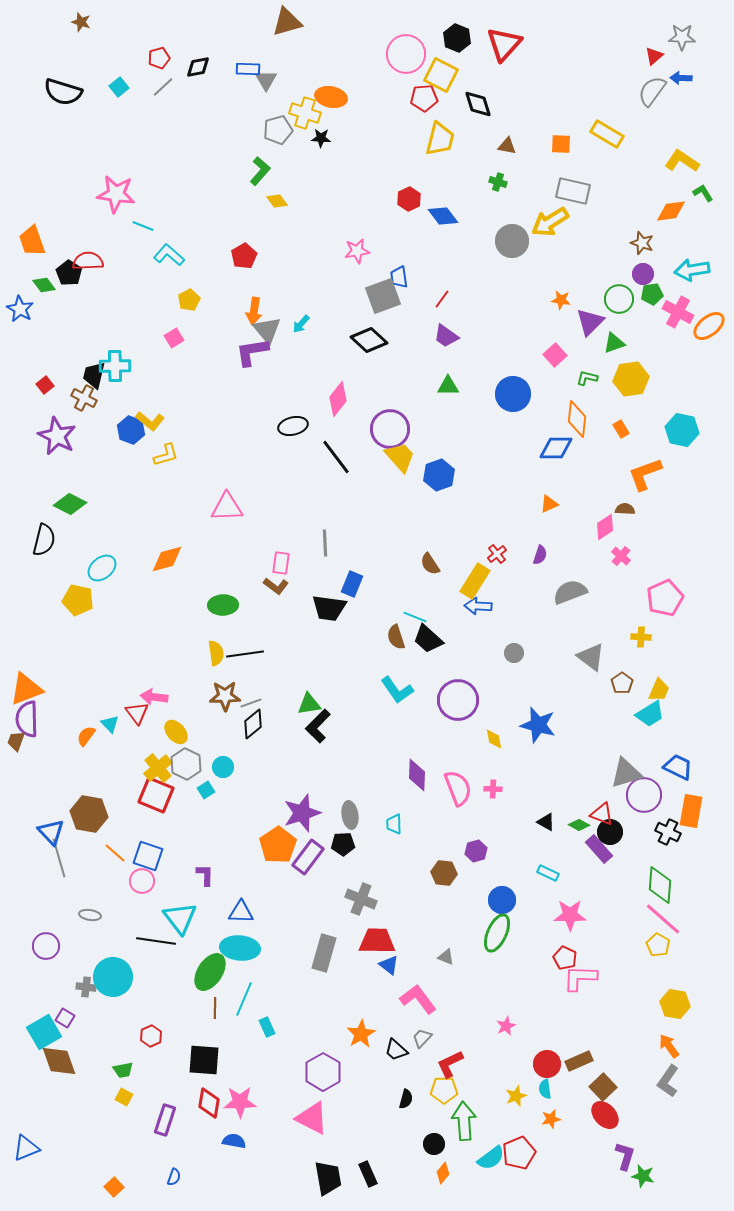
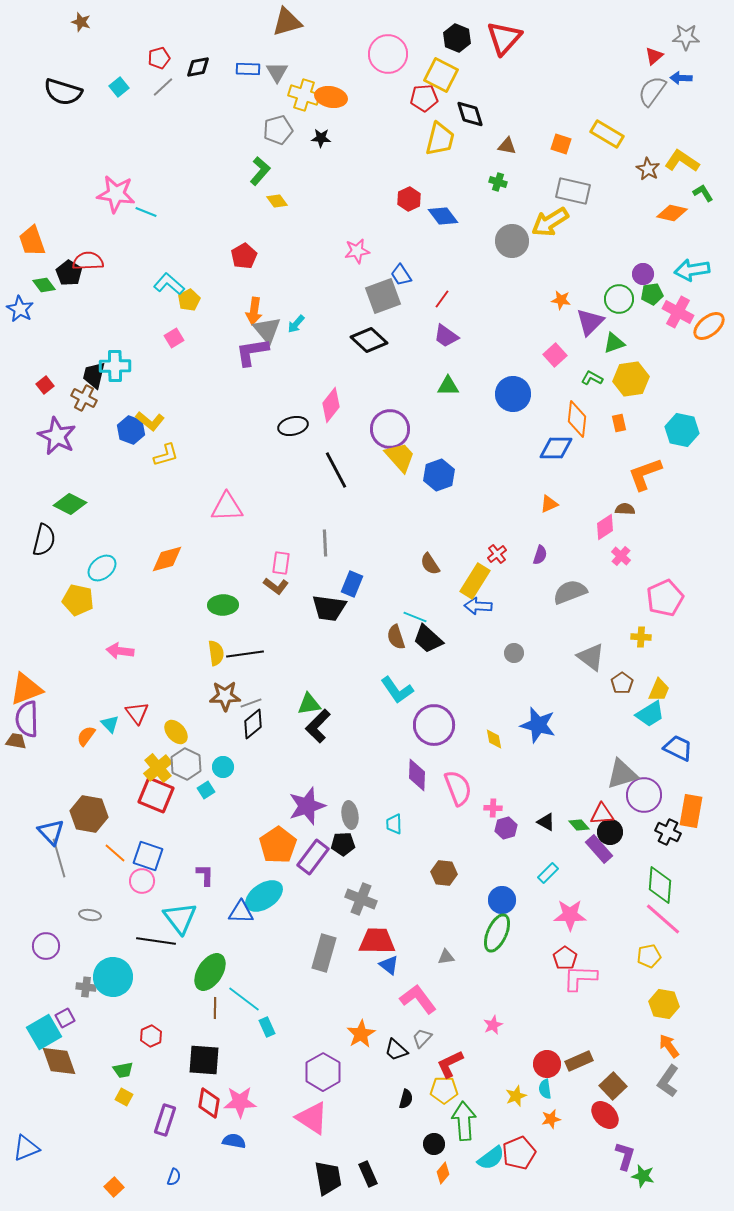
gray star at (682, 37): moved 4 px right
red triangle at (504, 44): moved 6 px up
pink circle at (406, 54): moved 18 px left
gray triangle at (266, 80): moved 11 px right, 8 px up
black diamond at (478, 104): moved 8 px left, 10 px down
yellow cross at (305, 113): moved 1 px left, 18 px up
orange square at (561, 144): rotated 15 degrees clockwise
orange diamond at (671, 211): moved 1 px right, 2 px down; rotated 20 degrees clockwise
cyan line at (143, 226): moved 3 px right, 14 px up
brown star at (642, 243): moved 6 px right, 74 px up; rotated 10 degrees clockwise
cyan L-shape at (169, 255): moved 29 px down
blue trapezoid at (399, 277): moved 2 px right, 2 px up; rotated 25 degrees counterclockwise
cyan arrow at (301, 324): moved 5 px left
green L-shape at (587, 378): moved 5 px right; rotated 15 degrees clockwise
pink diamond at (338, 399): moved 7 px left, 6 px down
orange rectangle at (621, 429): moved 2 px left, 6 px up; rotated 18 degrees clockwise
black line at (336, 457): moved 13 px down; rotated 9 degrees clockwise
pink arrow at (154, 697): moved 34 px left, 46 px up
purple circle at (458, 700): moved 24 px left, 25 px down
brown trapezoid at (16, 741): rotated 80 degrees clockwise
blue trapezoid at (678, 767): moved 19 px up
gray triangle at (626, 773): moved 4 px left, 1 px down
pink cross at (493, 789): moved 19 px down
purple star at (302, 813): moved 5 px right, 7 px up
red triangle at (602, 814): rotated 25 degrees counterclockwise
green diamond at (579, 825): rotated 20 degrees clockwise
purple hexagon at (476, 851): moved 30 px right, 23 px up
purple rectangle at (308, 857): moved 5 px right
cyan rectangle at (548, 873): rotated 70 degrees counterclockwise
yellow pentagon at (658, 945): moved 9 px left, 11 px down; rotated 30 degrees clockwise
cyan ellipse at (240, 948): moved 24 px right, 52 px up; rotated 39 degrees counterclockwise
gray triangle at (446, 957): rotated 30 degrees counterclockwise
red pentagon at (565, 958): rotated 10 degrees clockwise
cyan line at (244, 999): rotated 76 degrees counterclockwise
yellow hexagon at (675, 1004): moved 11 px left
purple square at (65, 1018): rotated 30 degrees clockwise
pink star at (506, 1026): moved 13 px left, 1 px up
brown square at (603, 1087): moved 10 px right, 1 px up
pink triangle at (312, 1118): rotated 6 degrees clockwise
